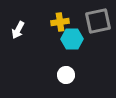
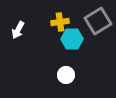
gray square: rotated 20 degrees counterclockwise
